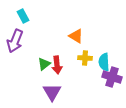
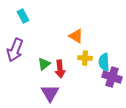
purple arrow: moved 9 px down
red arrow: moved 3 px right, 4 px down
purple triangle: moved 2 px left, 1 px down
